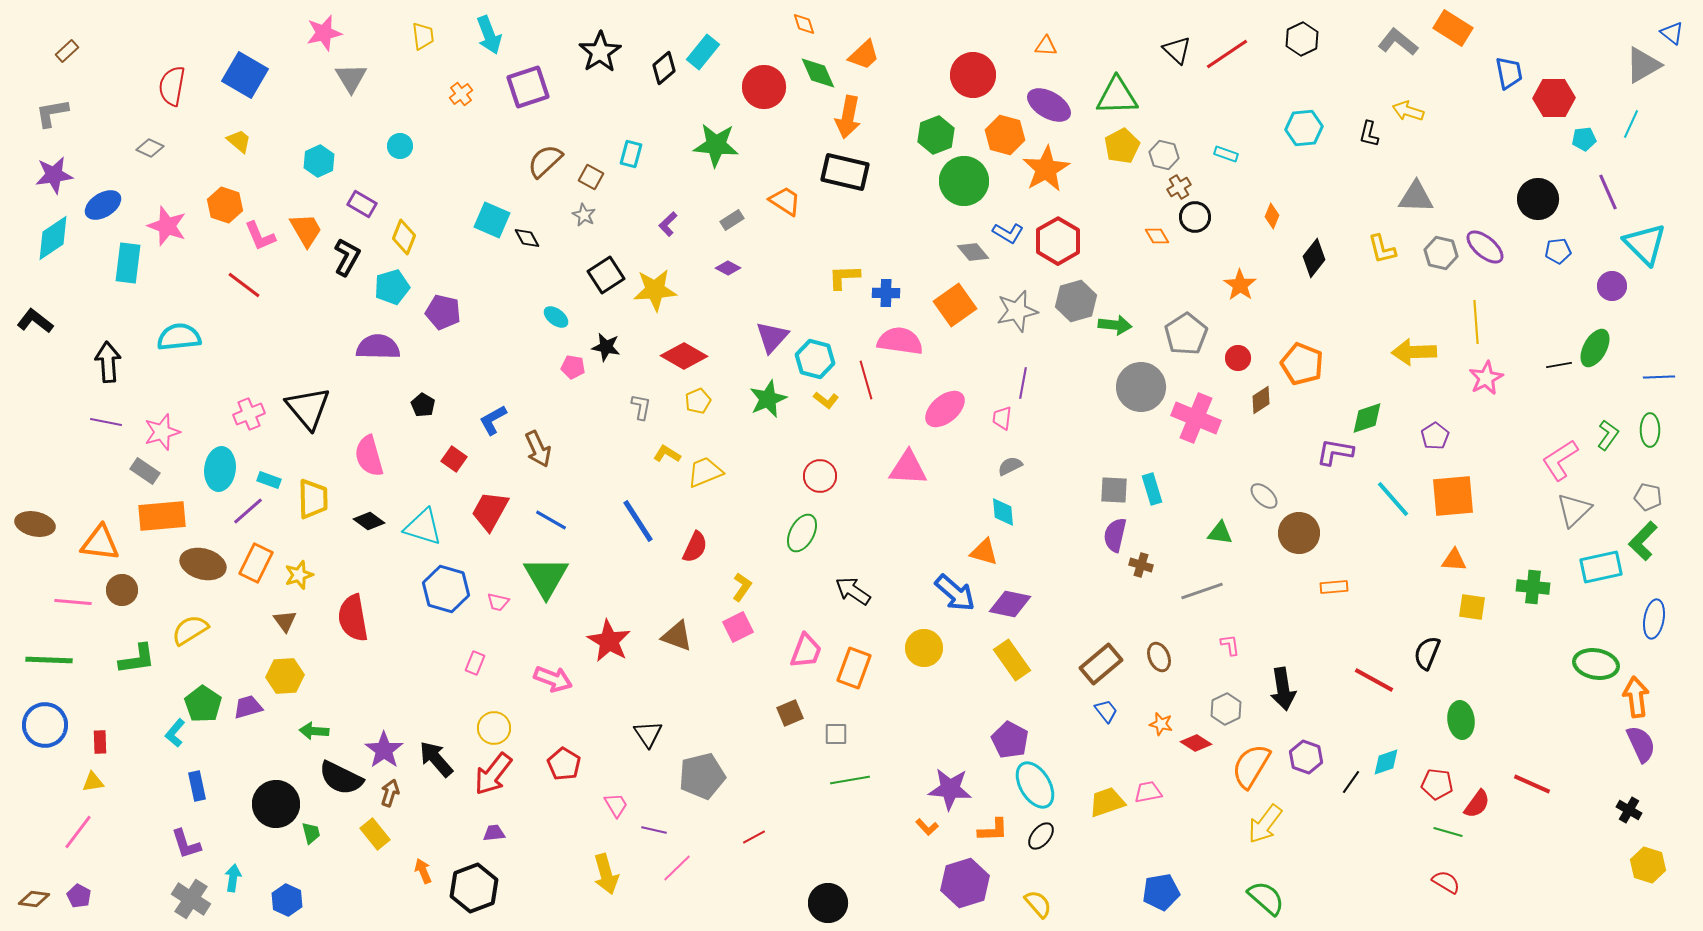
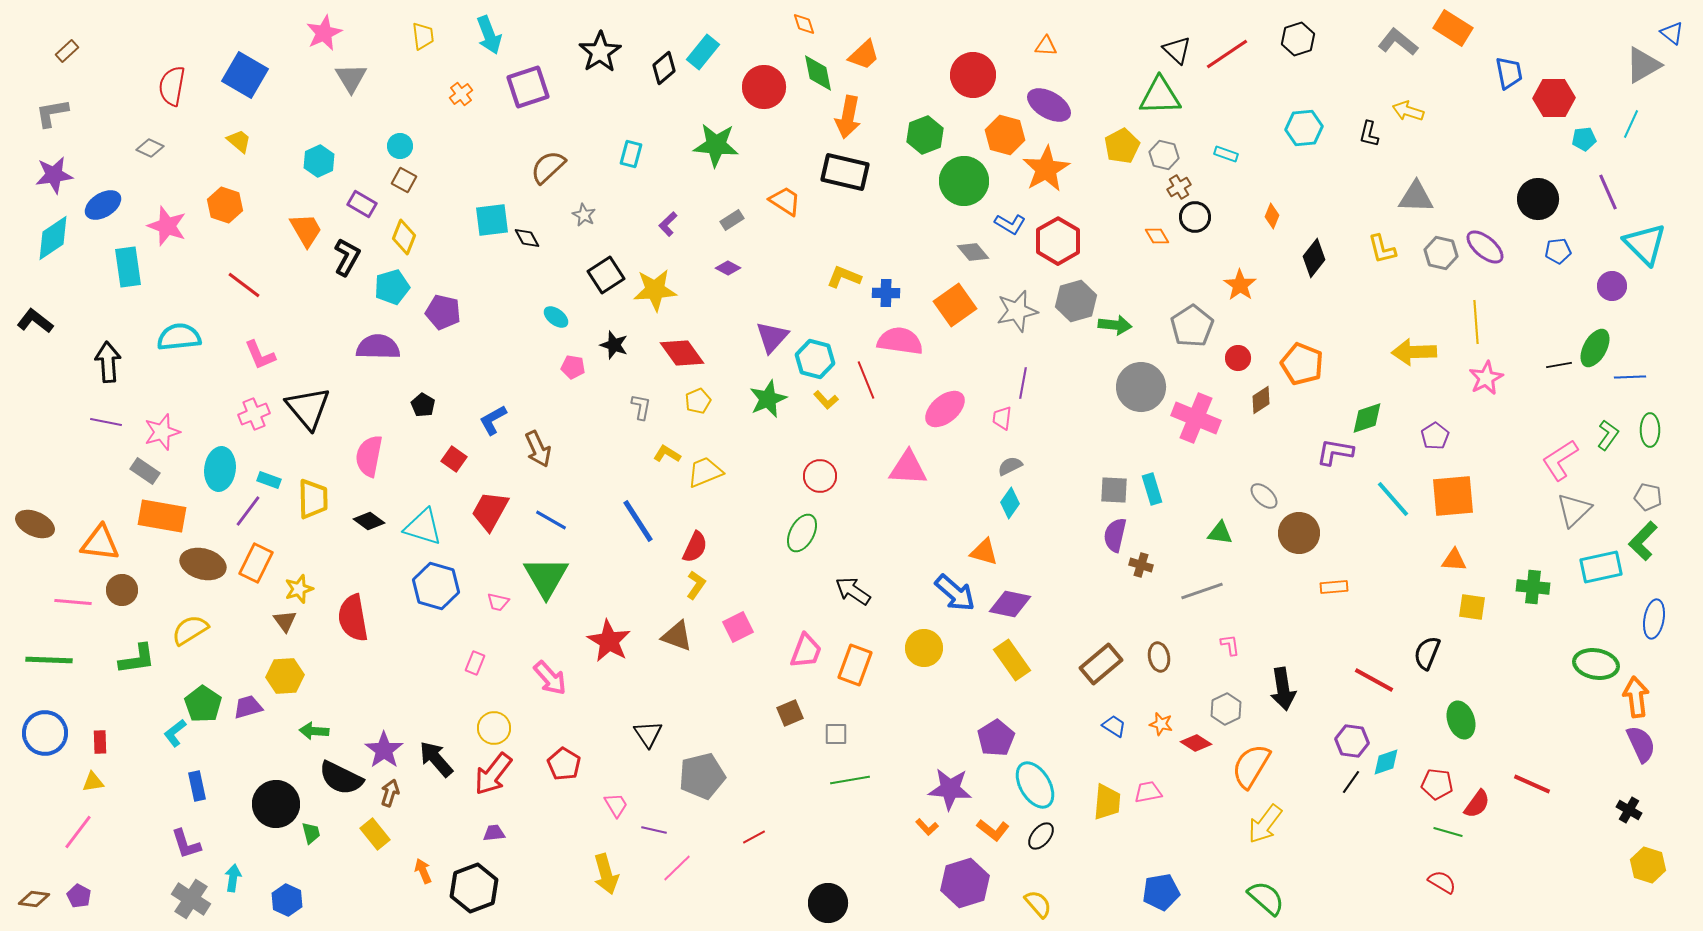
pink star at (324, 33): rotated 12 degrees counterclockwise
black hexagon at (1302, 39): moved 4 px left; rotated 8 degrees clockwise
green diamond at (818, 73): rotated 12 degrees clockwise
green triangle at (1117, 96): moved 43 px right
green hexagon at (936, 135): moved 11 px left
brown semicircle at (545, 161): moved 3 px right, 6 px down
brown square at (591, 177): moved 187 px left, 3 px down
cyan square at (492, 220): rotated 30 degrees counterclockwise
blue L-shape at (1008, 233): moved 2 px right, 9 px up
pink L-shape at (260, 236): moved 119 px down
cyan rectangle at (128, 263): moved 4 px down; rotated 15 degrees counterclockwise
yellow L-shape at (844, 277): rotated 24 degrees clockwise
gray pentagon at (1186, 334): moved 6 px right, 8 px up
black star at (606, 347): moved 8 px right, 2 px up; rotated 8 degrees clockwise
red diamond at (684, 356): moved 2 px left, 3 px up; rotated 24 degrees clockwise
blue line at (1659, 377): moved 29 px left
red line at (866, 380): rotated 6 degrees counterclockwise
yellow L-shape at (826, 400): rotated 10 degrees clockwise
pink cross at (249, 414): moved 5 px right
pink semicircle at (369, 456): rotated 27 degrees clockwise
purple line at (248, 511): rotated 12 degrees counterclockwise
cyan diamond at (1003, 512): moved 7 px right, 9 px up; rotated 40 degrees clockwise
orange rectangle at (162, 516): rotated 15 degrees clockwise
brown ellipse at (35, 524): rotated 12 degrees clockwise
yellow star at (299, 575): moved 14 px down
yellow L-shape at (742, 587): moved 46 px left, 2 px up
blue hexagon at (446, 589): moved 10 px left, 3 px up
brown ellipse at (1159, 657): rotated 12 degrees clockwise
orange rectangle at (854, 668): moved 1 px right, 3 px up
pink arrow at (553, 679): moved 3 px left, 1 px up; rotated 27 degrees clockwise
blue trapezoid at (1106, 711): moved 8 px right, 15 px down; rotated 20 degrees counterclockwise
green ellipse at (1461, 720): rotated 12 degrees counterclockwise
blue circle at (45, 725): moved 8 px down
cyan L-shape at (175, 733): rotated 12 degrees clockwise
purple pentagon at (1010, 740): moved 14 px left, 2 px up; rotated 12 degrees clockwise
purple hexagon at (1306, 757): moved 46 px right, 16 px up; rotated 12 degrees counterclockwise
yellow trapezoid at (1107, 802): rotated 114 degrees clockwise
orange L-shape at (993, 830): rotated 40 degrees clockwise
red semicircle at (1446, 882): moved 4 px left
